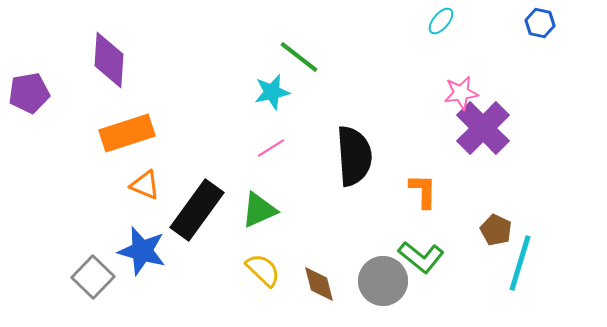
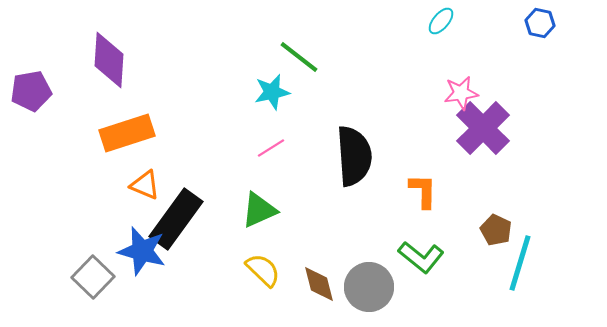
purple pentagon: moved 2 px right, 2 px up
black rectangle: moved 21 px left, 9 px down
gray circle: moved 14 px left, 6 px down
